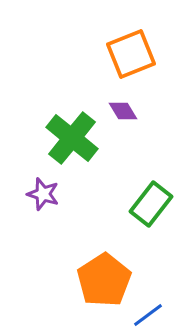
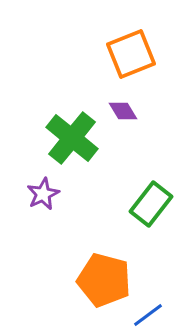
purple star: rotated 28 degrees clockwise
orange pentagon: rotated 24 degrees counterclockwise
